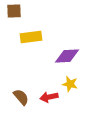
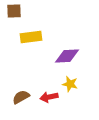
brown semicircle: rotated 78 degrees counterclockwise
